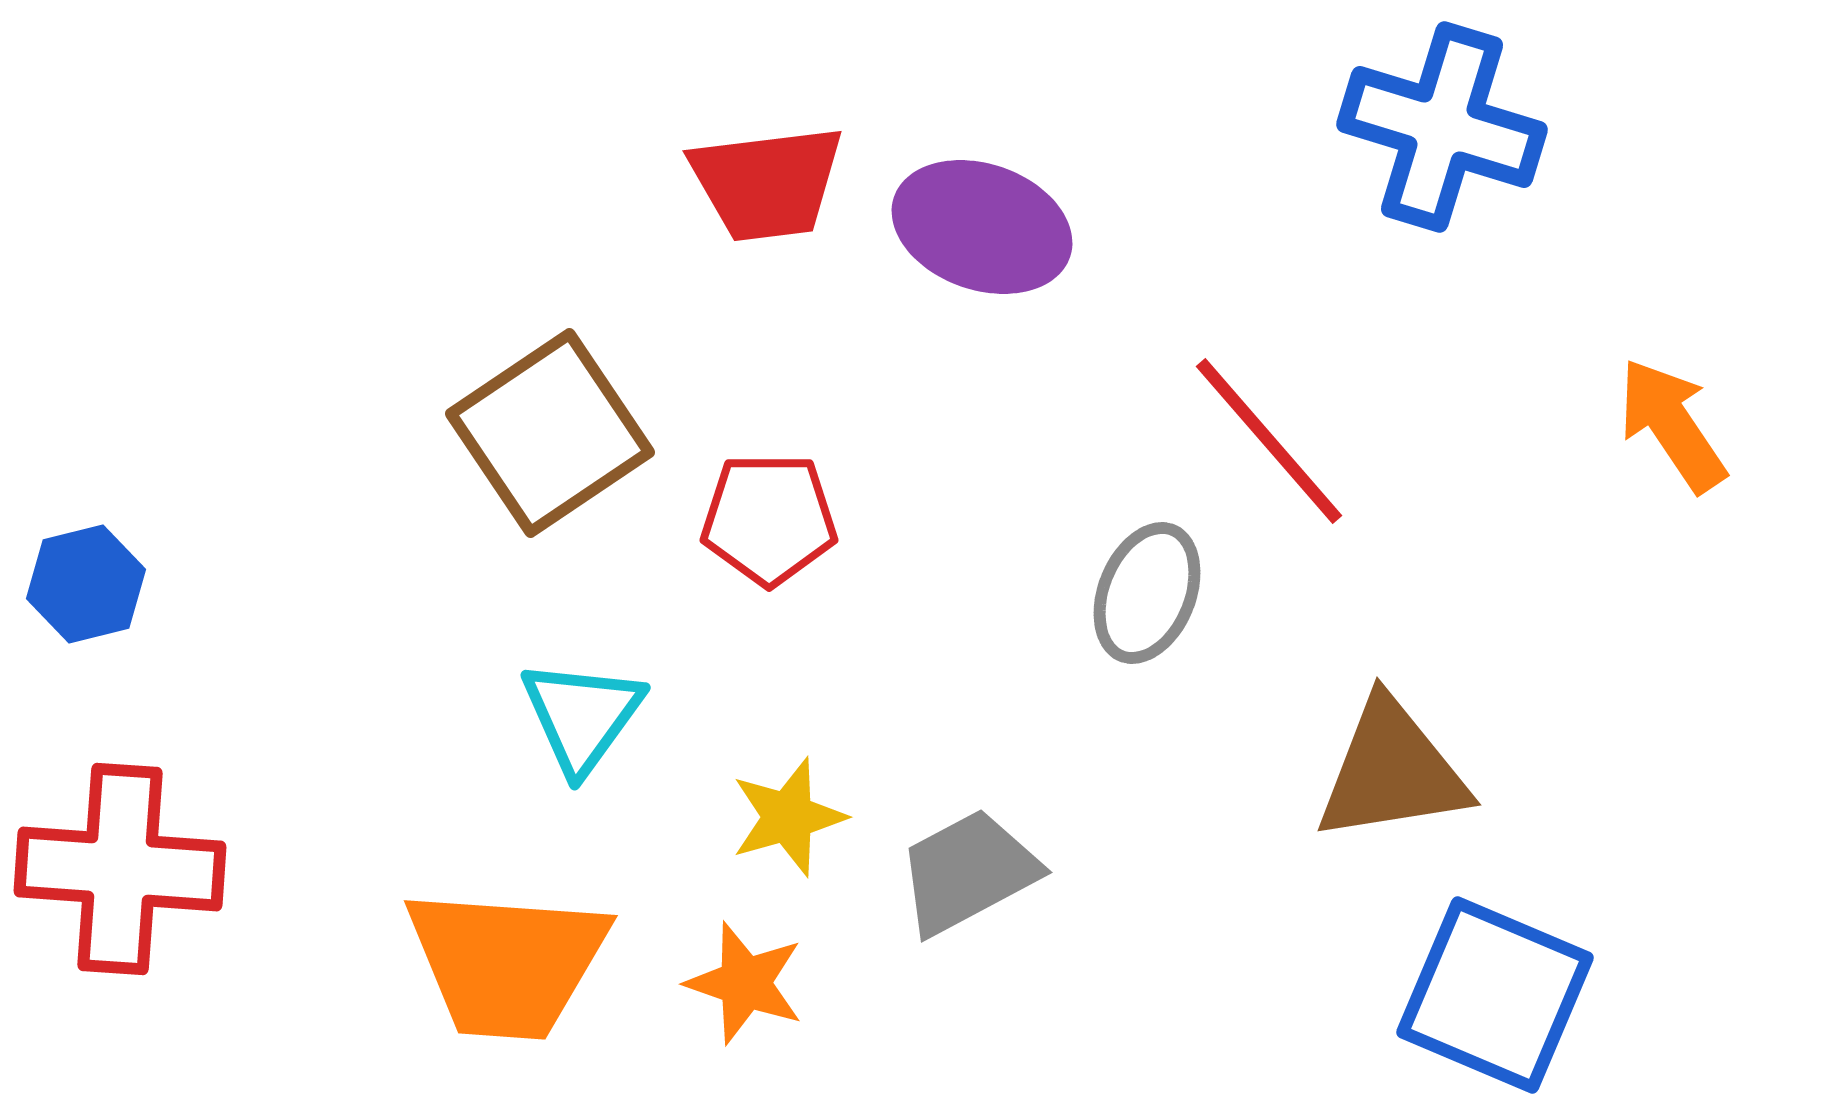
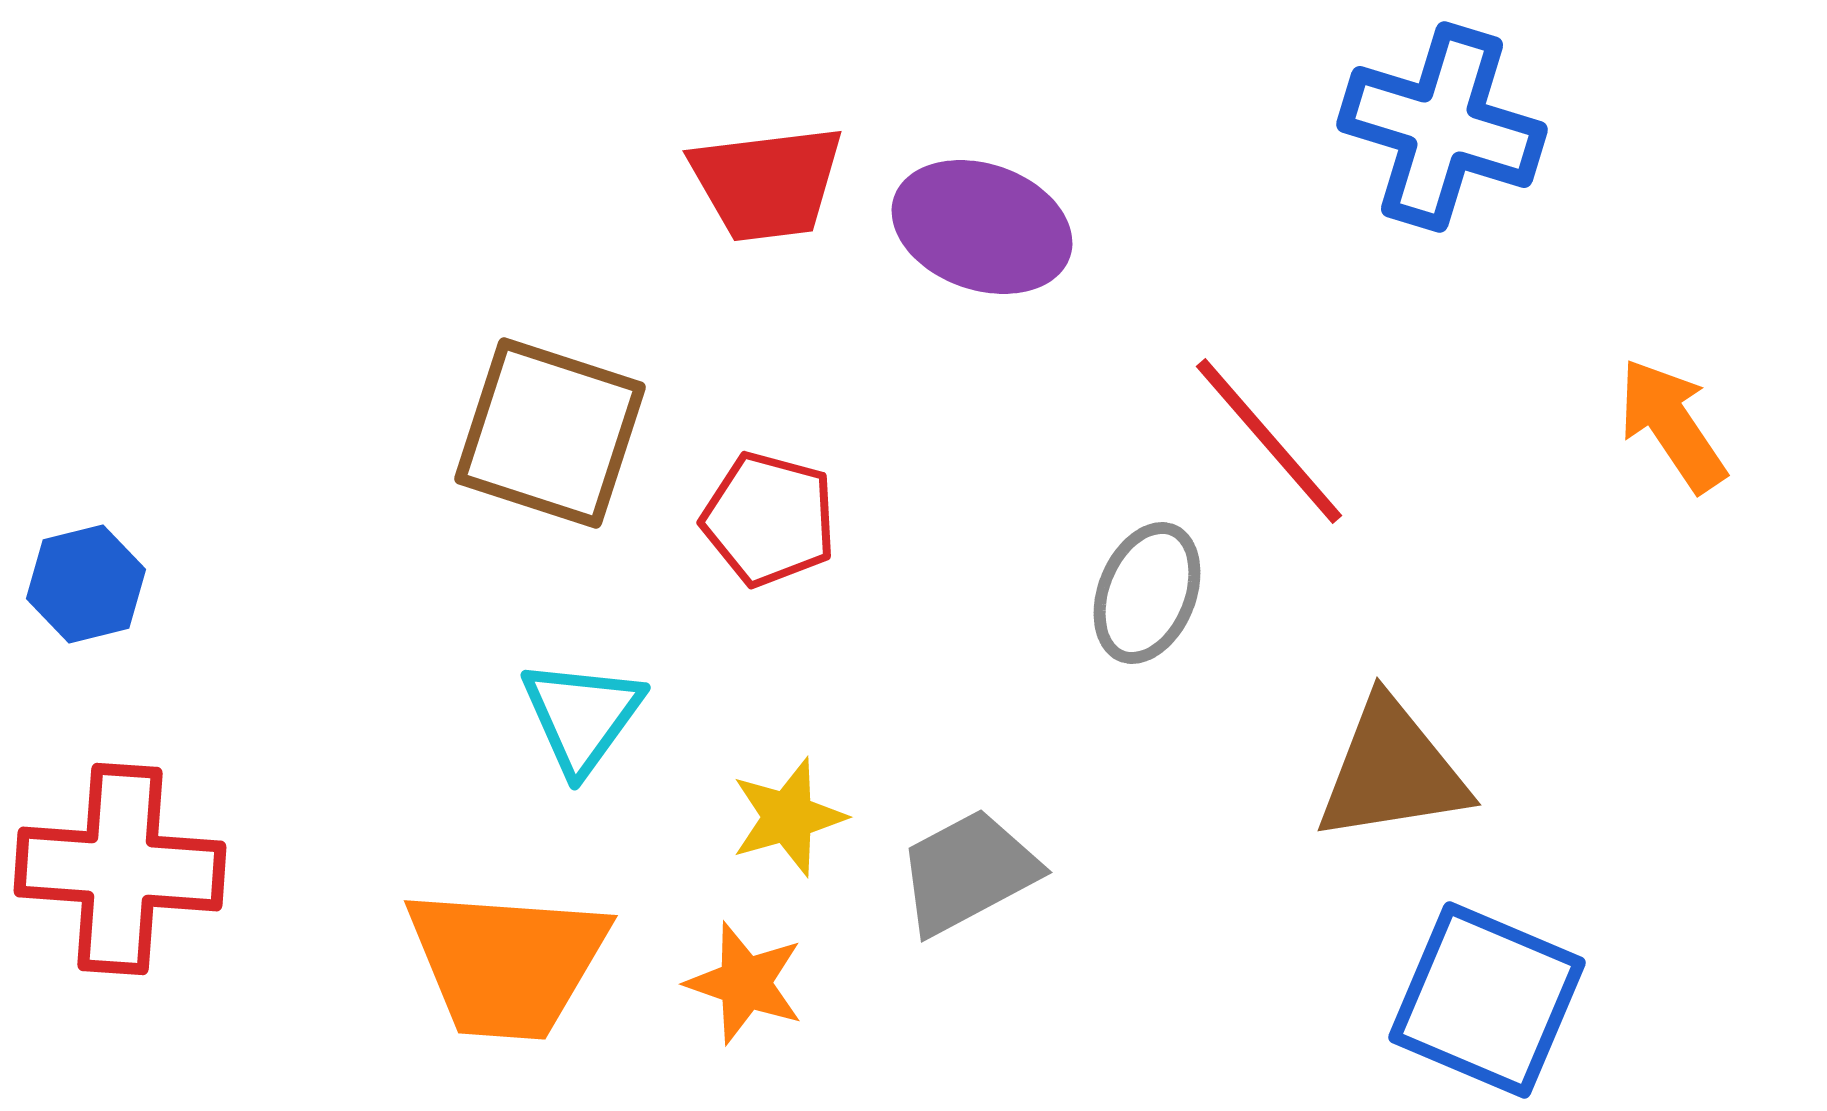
brown square: rotated 38 degrees counterclockwise
red pentagon: rotated 15 degrees clockwise
blue square: moved 8 px left, 5 px down
